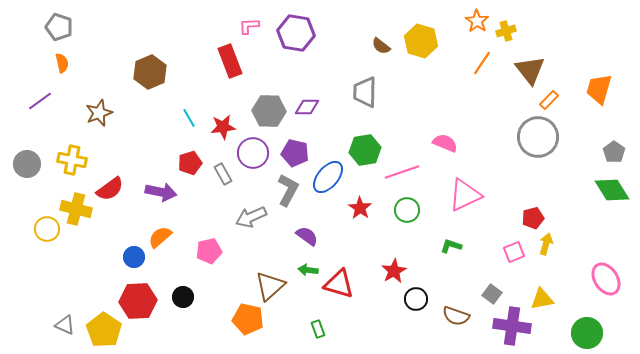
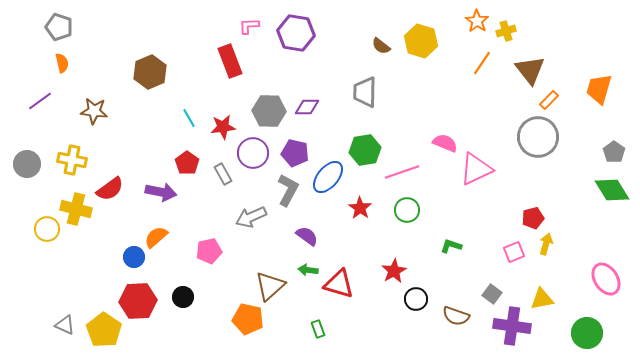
brown star at (99, 113): moved 5 px left, 2 px up; rotated 28 degrees clockwise
red pentagon at (190, 163): moved 3 px left; rotated 20 degrees counterclockwise
pink triangle at (465, 195): moved 11 px right, 26 px up
orange semicircle at (160, 237): moved 4 px left
